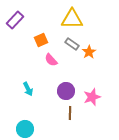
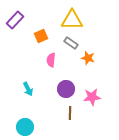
yellow triangle: moved 1 px down
orange square: moved 4 px up
gray rectangle: moved 1 px left, 1 px up
orange star: moved 1 px left, 6 px down; rotated 24 degrees counterclockwise
pink semicircle: rotated 48 degrees clockwise
purple circle: moved 2 px up
pink star: rotated 12 degrees clockwise
cyan circle: moved 2 px up
